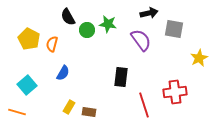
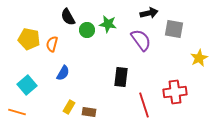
yellow pentagon: rotated 15 degrees counterclockwise
